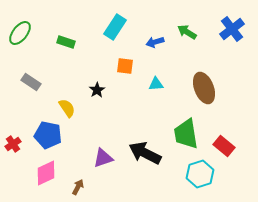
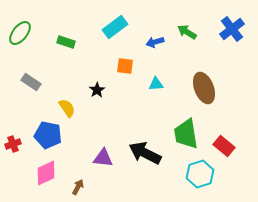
cyan rectangle: rotated 20 degrees clockwise
red cross: rotated 14 degrees clockwise
purple triangle: rotated 25 degrees clockwise
